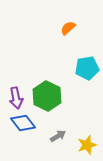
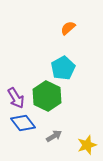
cyan pentagon: moved 24 px left; rotated 20 degrees counterclockwise
purple arrow: rotated 20 degrees counterclockwise
gray arrow: moved 4 px left
